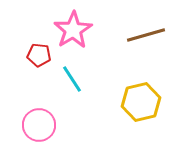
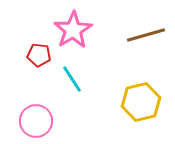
pink circle: moved 3 px left, 4 px up
